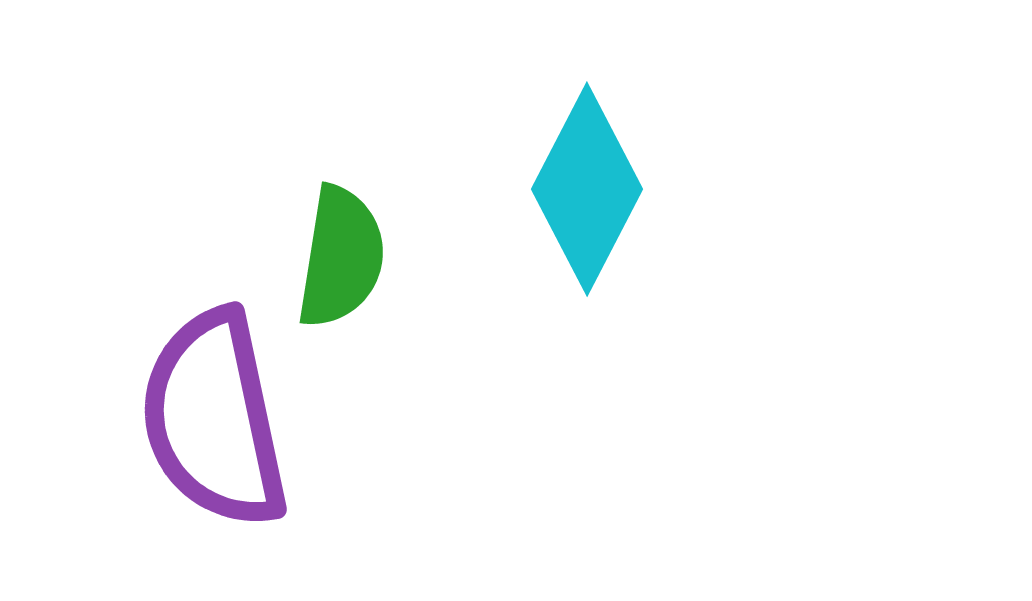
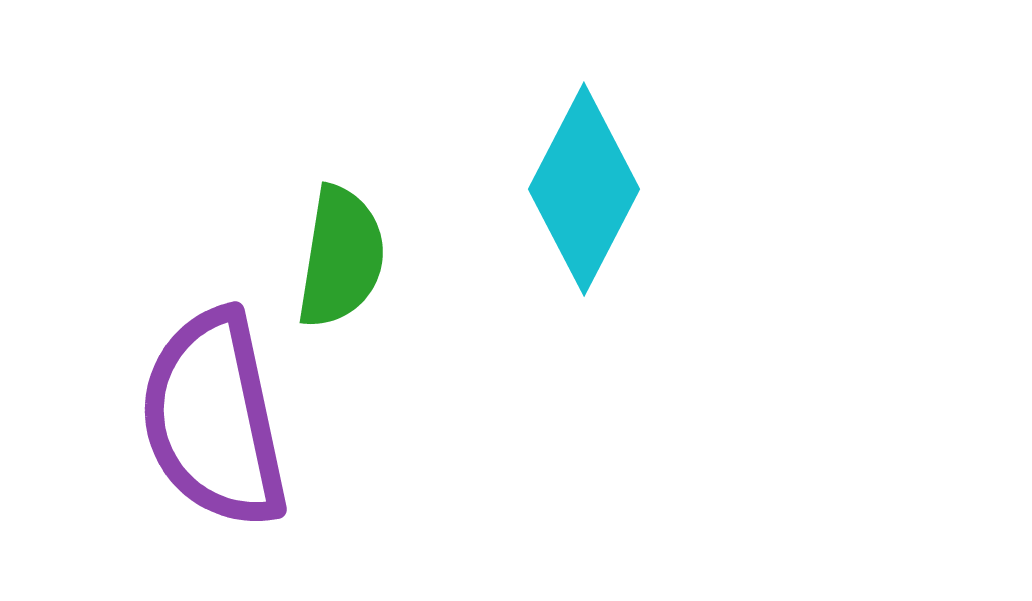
cyan diamond: moved 3 px left
